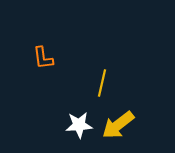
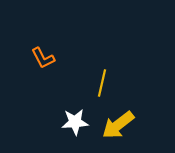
orange L-shape: rotated 20 degrees counterclockwise
white star: moved 4 px left, 3 px up
